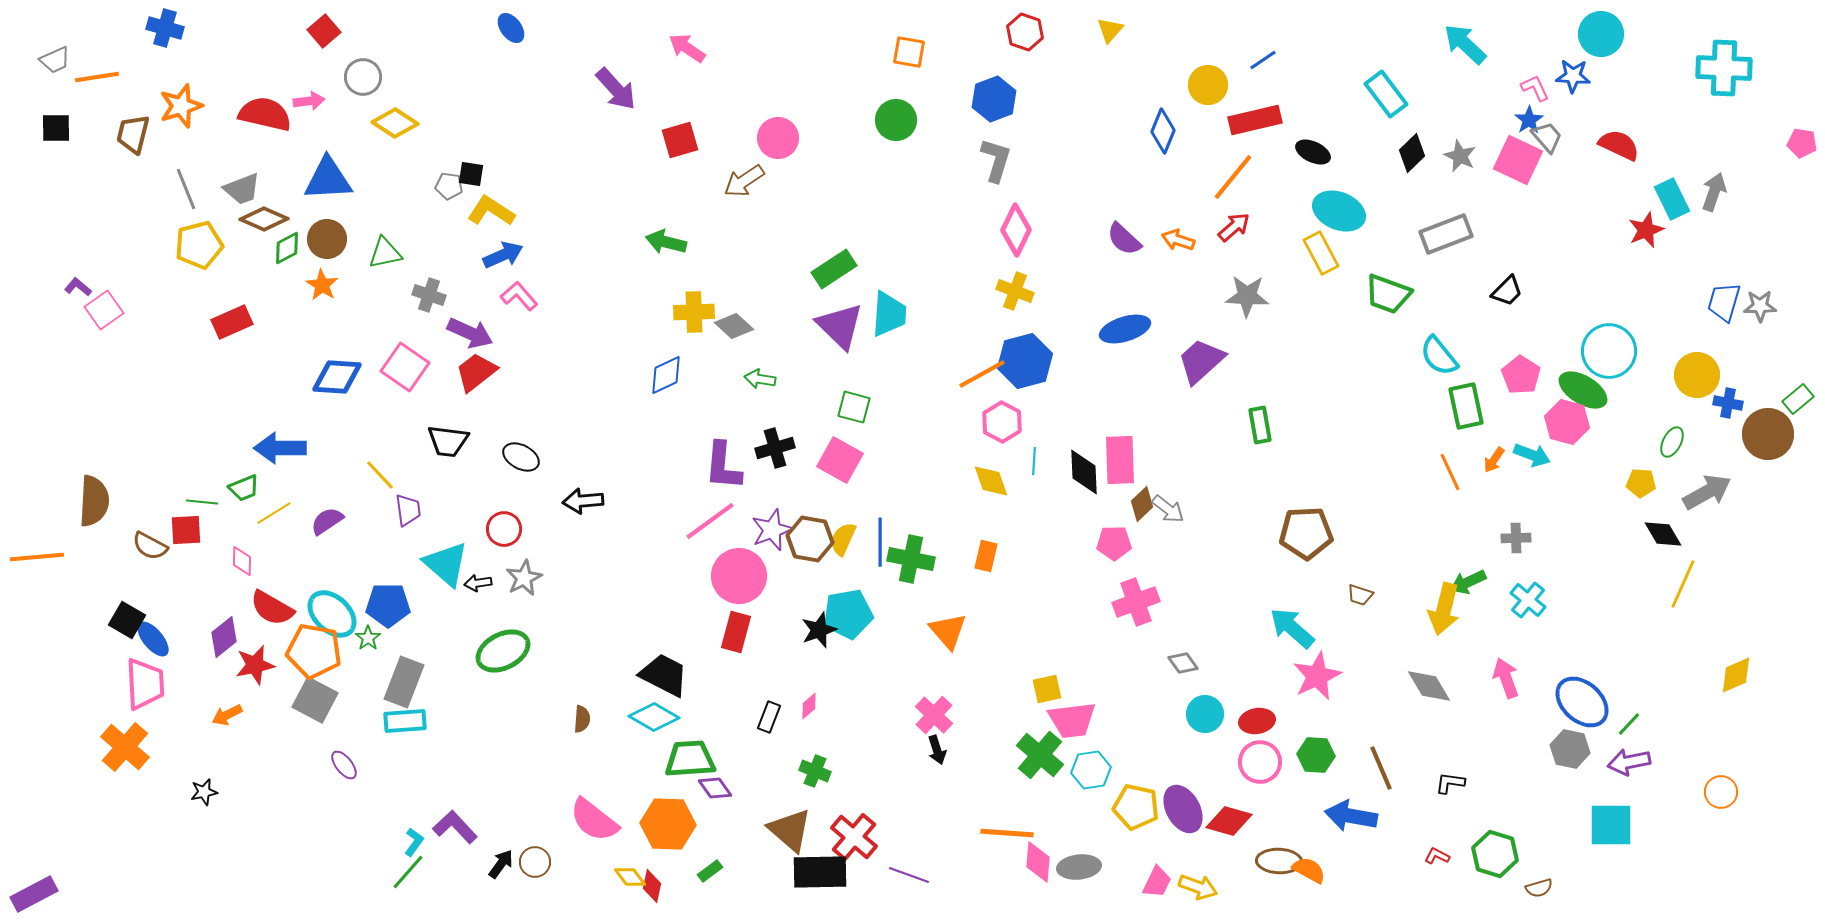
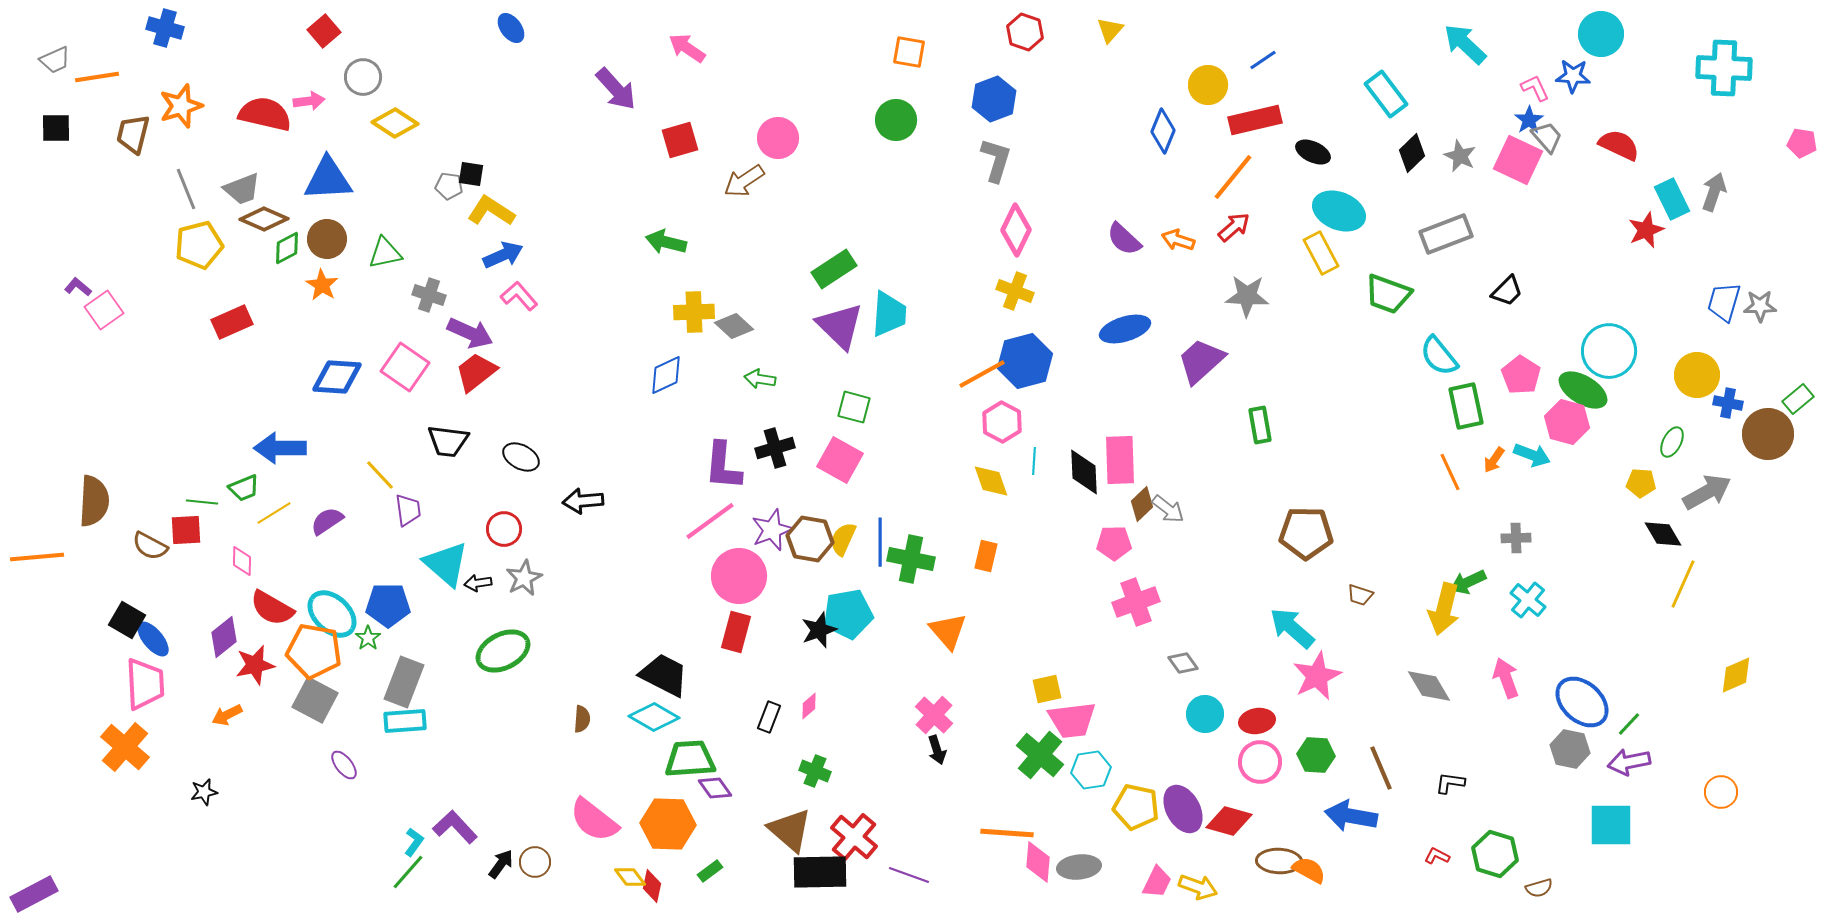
brown pentagon at (1306, 533): rotated 4 degrees clockwise
